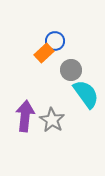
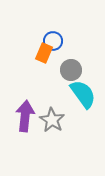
blue circle: moved 2 px left
orange rectangle: rotated 24 degrees counterclockwise
cyan semicircle: moved 3 px left
